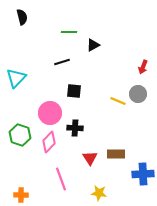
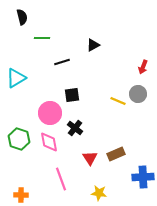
green line: moved 27 px left, 6 px down
cyan triangle: rotated 15 degrees clockwise
black square: moved 2 px left, 4 px down; rotated 14 degrees counterclockwise
black cross: rotated 35 degrees clockwise
green hexagon: moved 1 px left, 4 px down
pink diamond: rotated 55 degrees counterclockwise
brown rectangle: rotated 24 degrees counterclockwise
blue cross: moved 3 px down
